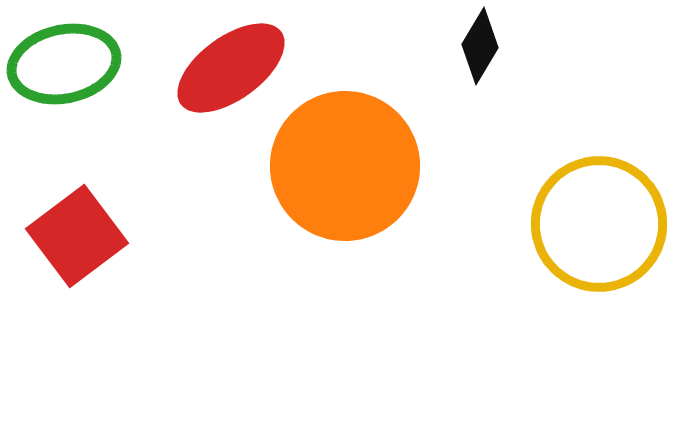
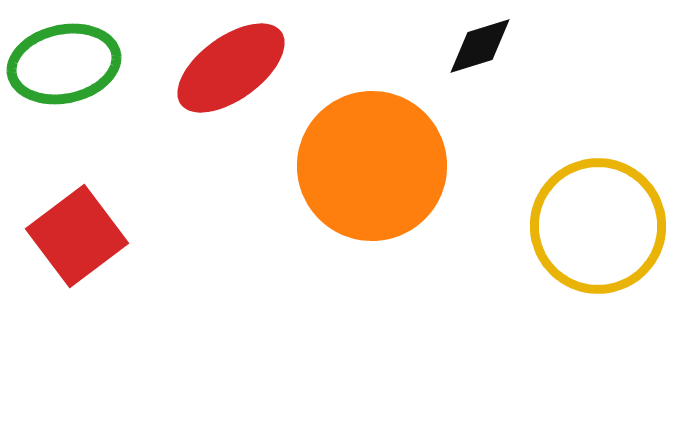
black diamond: rotated 42 degrees clockwise
orange circle: moved 27 px right
yellow circle: moved 1 px left, 2 px down
